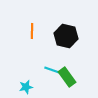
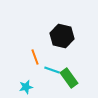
orange line: moved 3 px right, 26 px down; rotated 21 degrees counterclockwise
black hexagon: moved 4 px left
green rectangle: moved 2 px right, 1 px down
